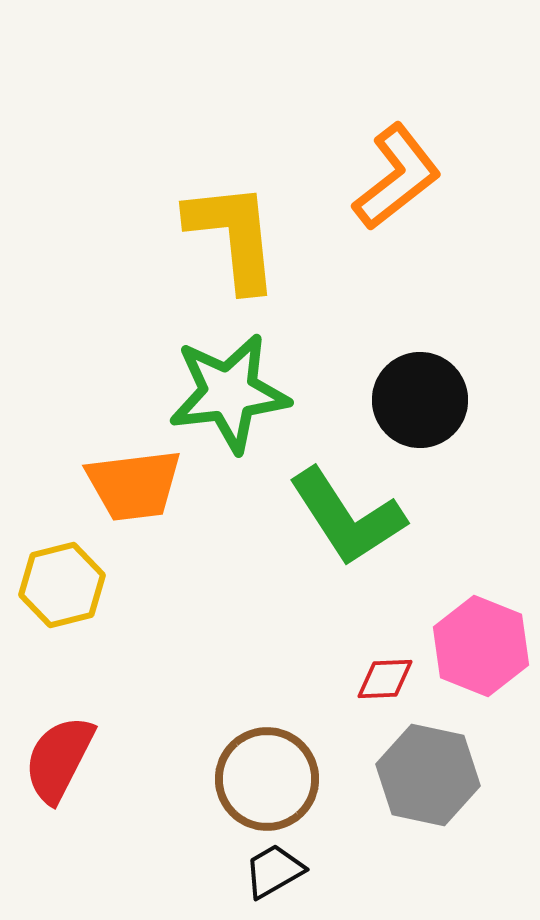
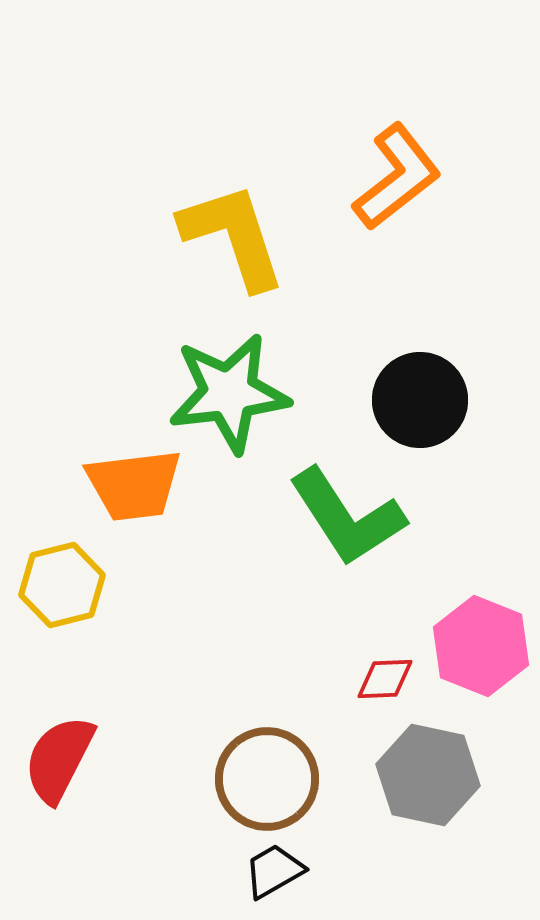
yellow L-shape: rotated 12 degrees counterclockwise
